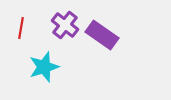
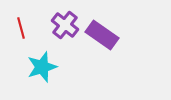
red line: rotated 25 degrees counterclockwise
cyan star: moved 2 px left
